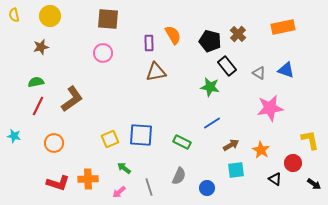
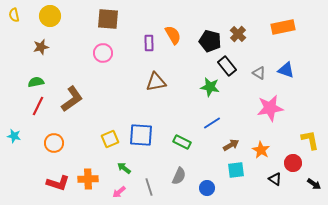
brown triangle: moved 10 px down
